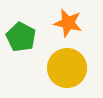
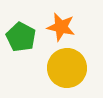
orange star: moved 7 px left, 4 px down
